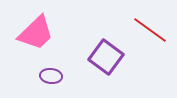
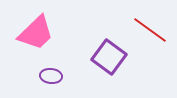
purple square: moved 3 px right
